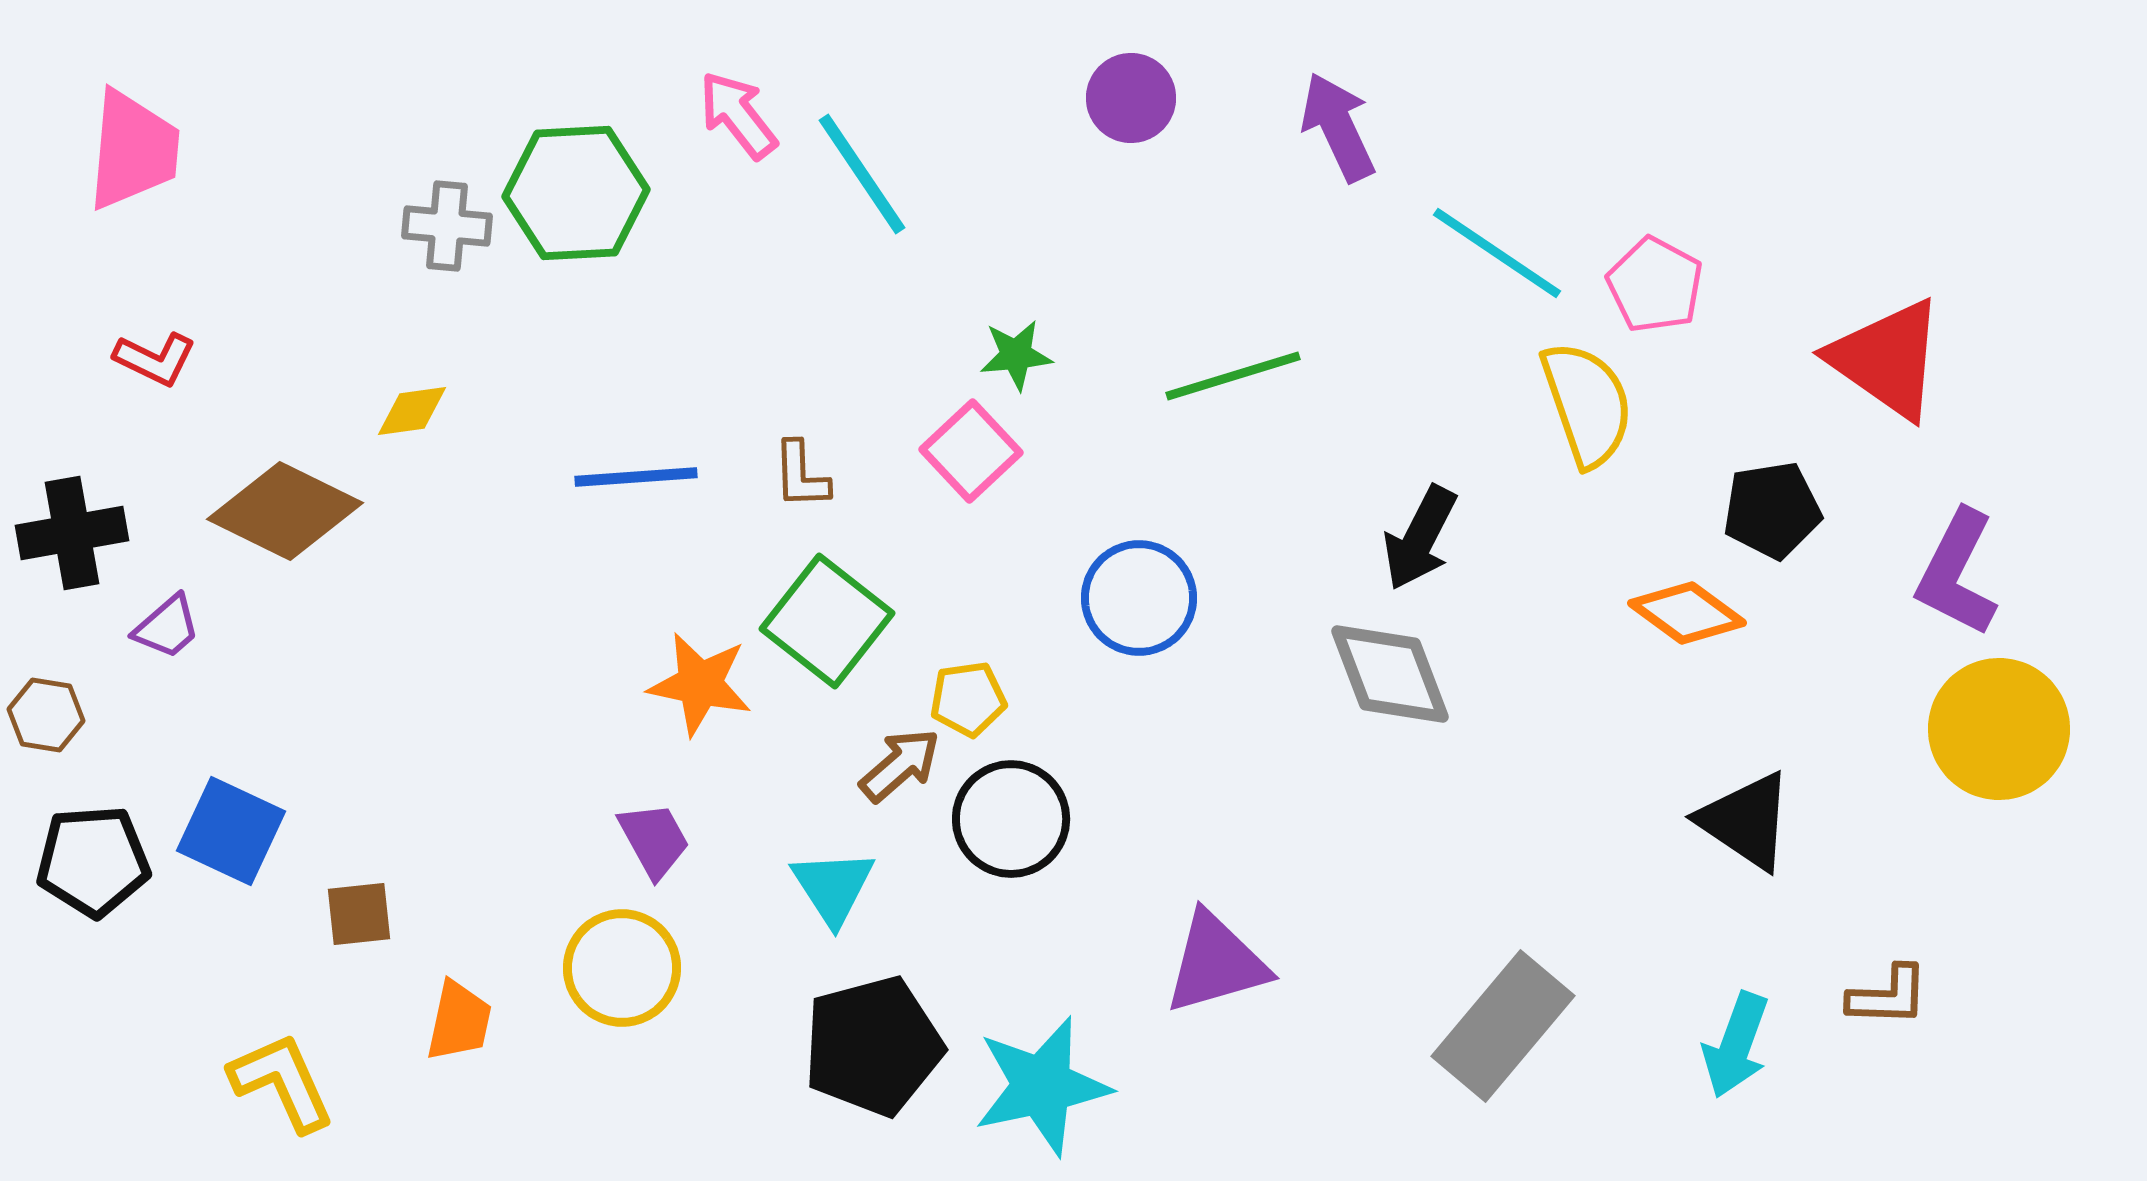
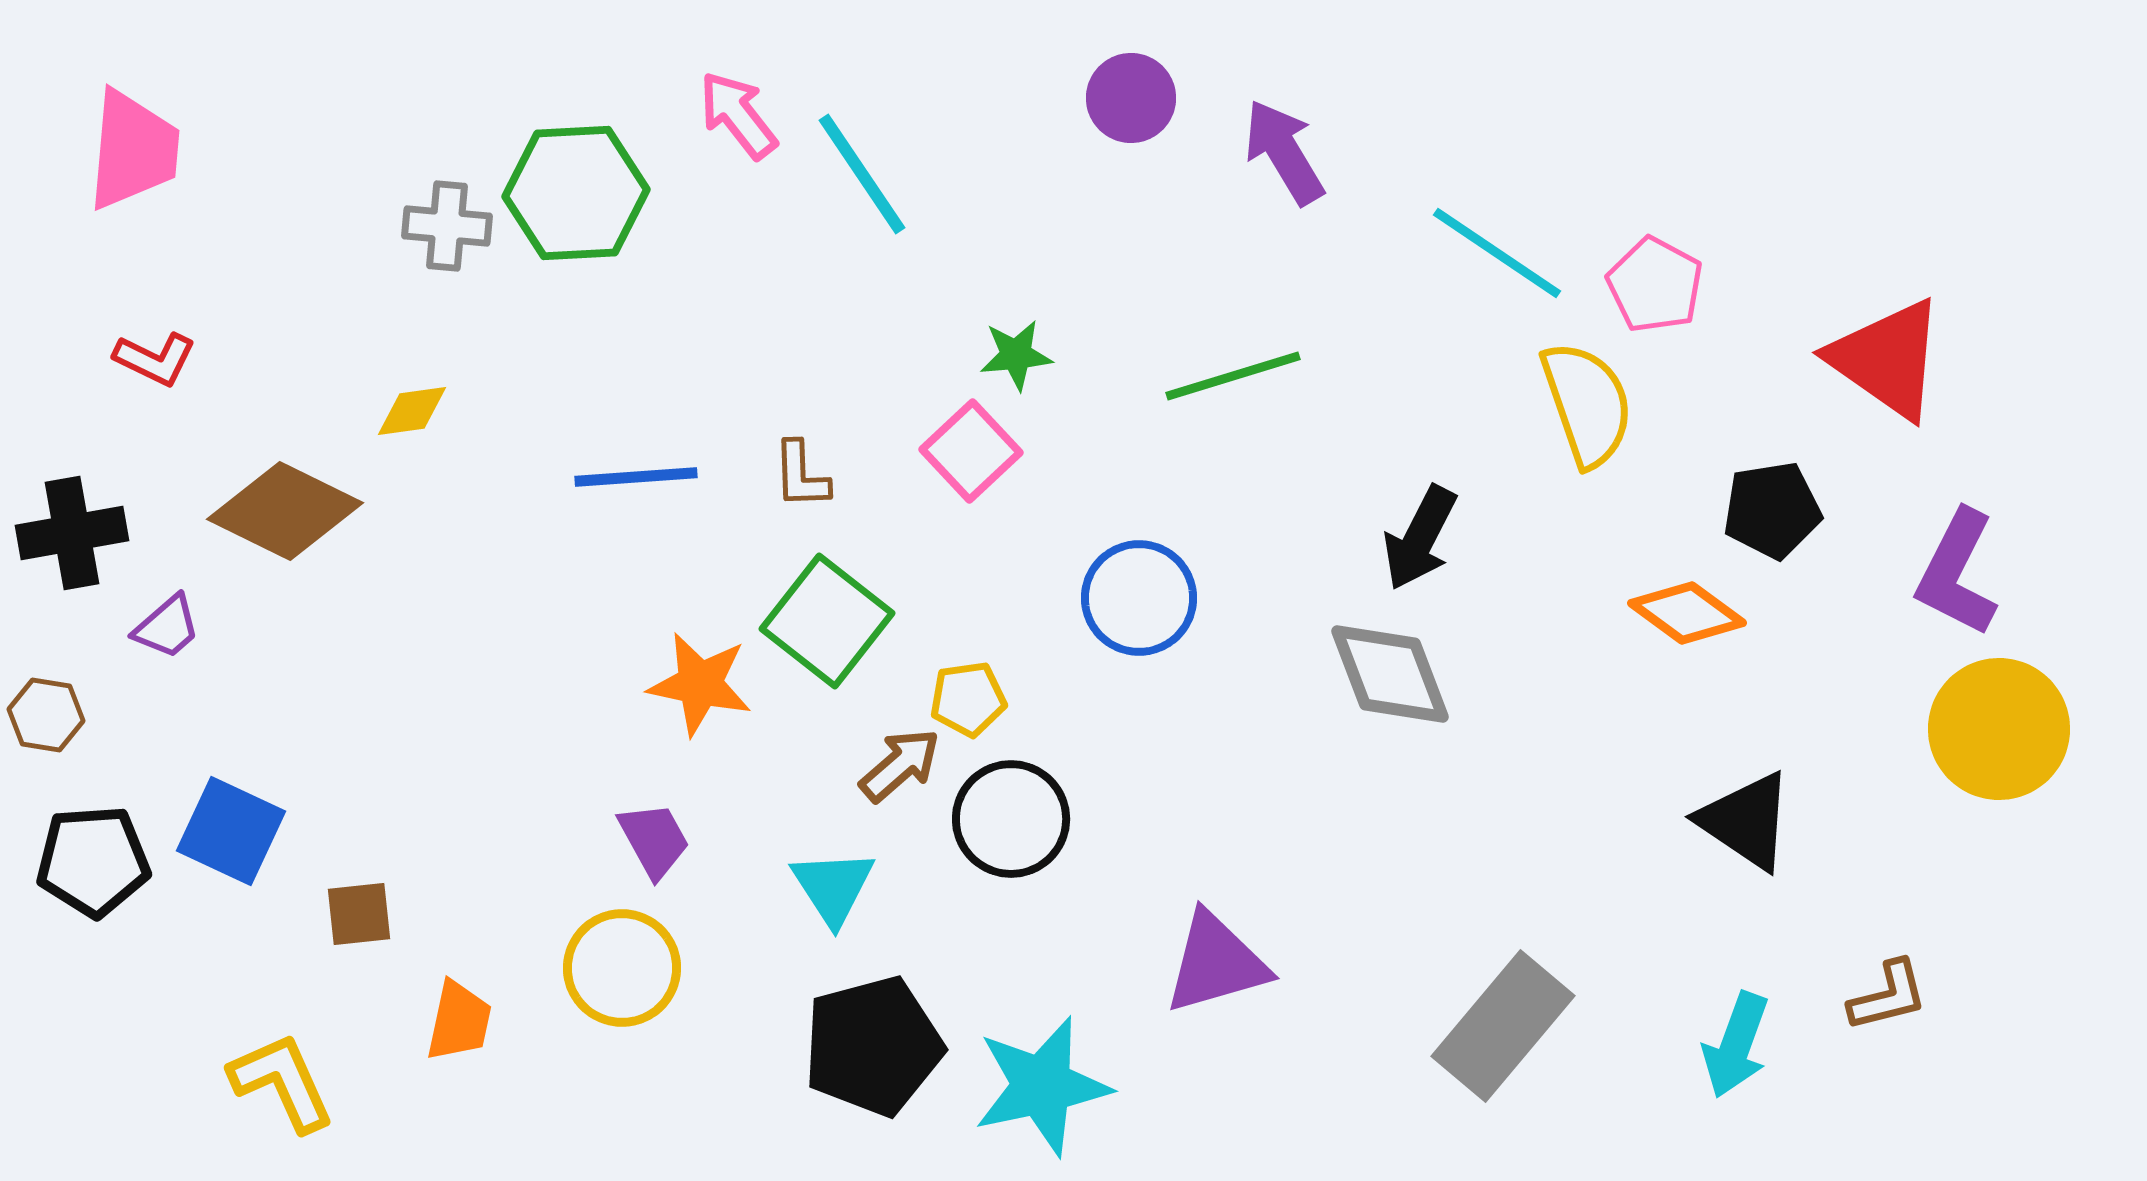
purple arrow at (1338, 127): moved 54 px left, 25 px down; rotated 6 degrees counterclockwise
brown L-shape at (1888, 996): rotated 16 degrees counterclockwise
